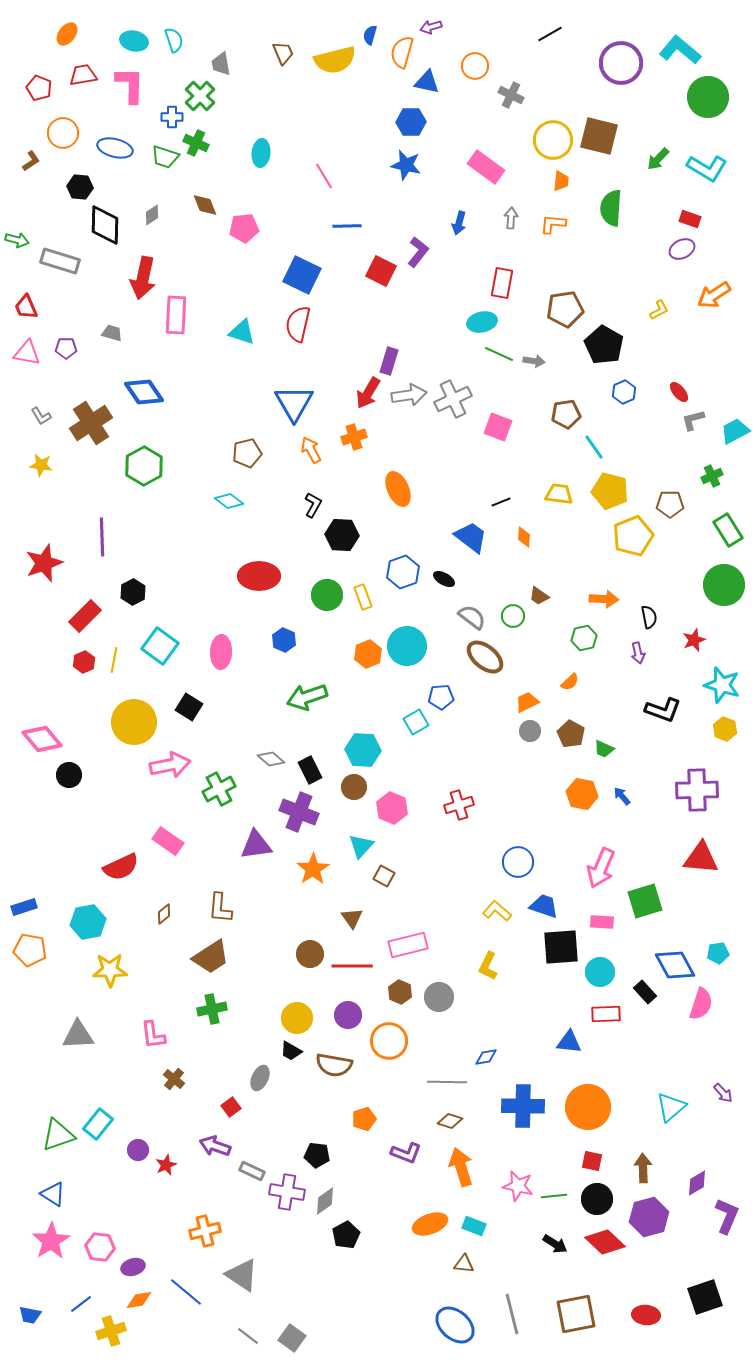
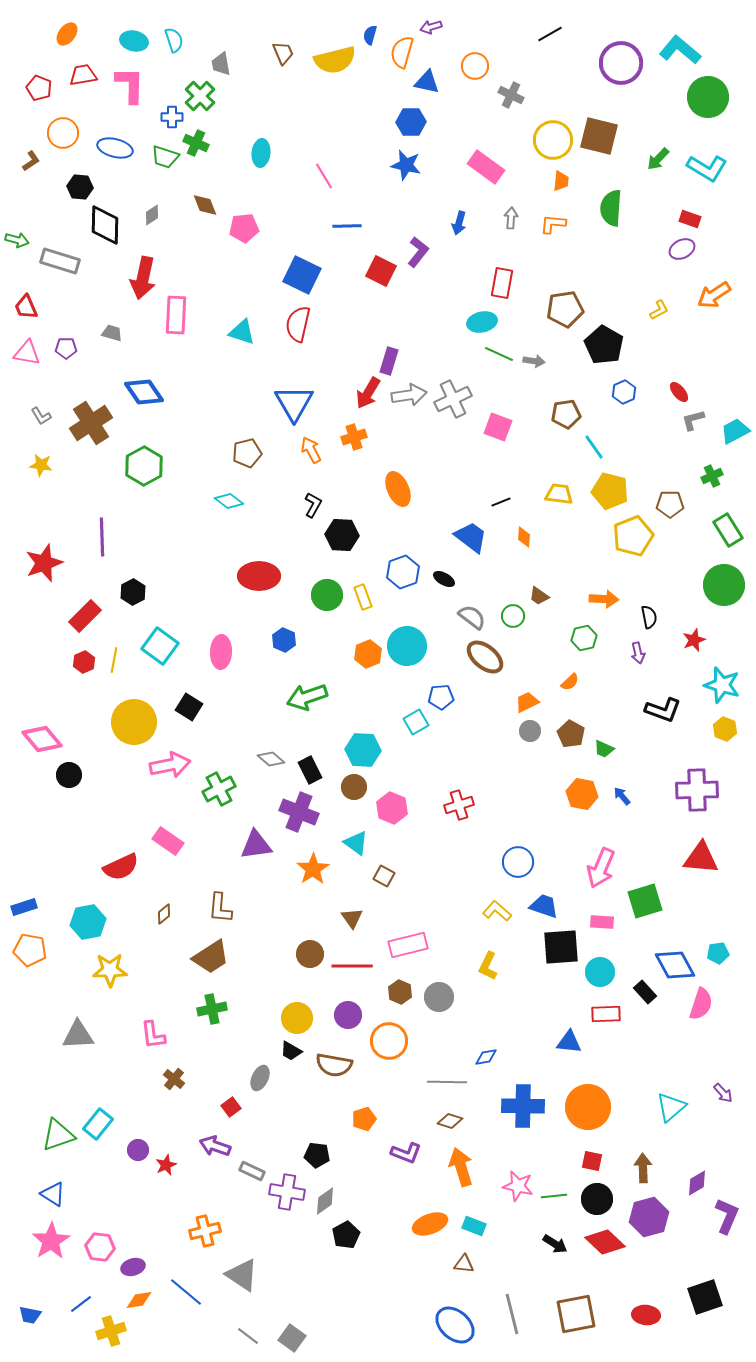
cyan triangle at (361, 846): moved 5 px left, 3 px up; rotated 36 degrees counterclockwise
